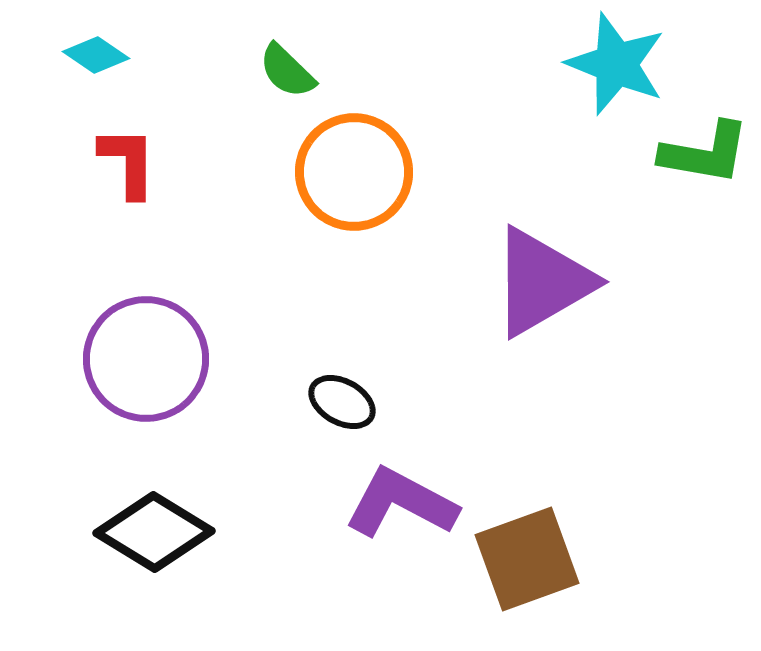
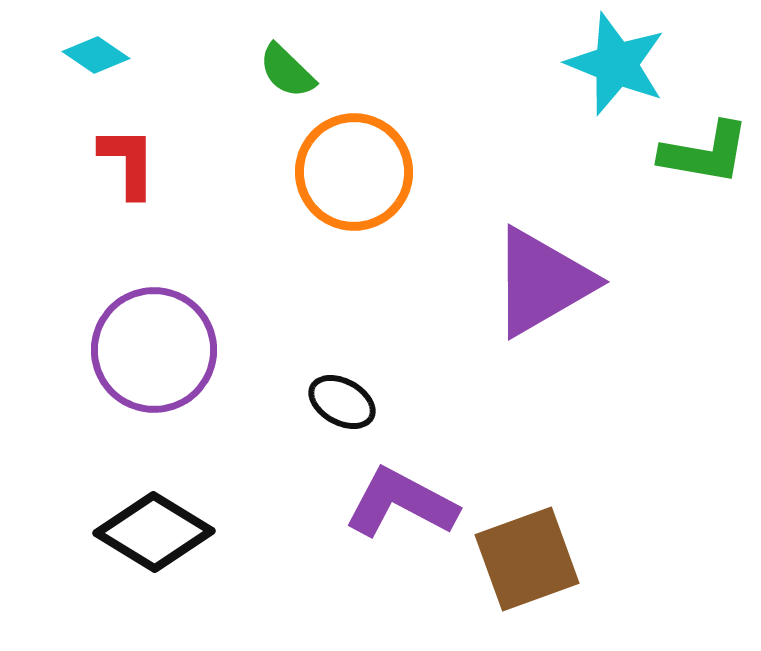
purple circle: moved 8 px right, 9 px up
